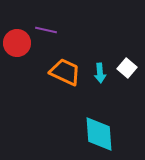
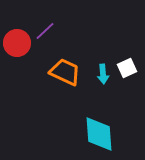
purple line: moved 1 px left, 1 px down; rotated 55 degrees counterclockwise
white square: rotated 24 degrees clockwise
cyan arrow: moved 3 px right, 1 px down
